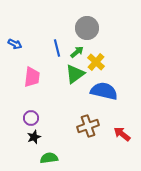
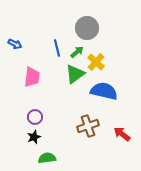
purple circle: moved 4 px right, 1 px up
green semicircle: moved 2 px left
